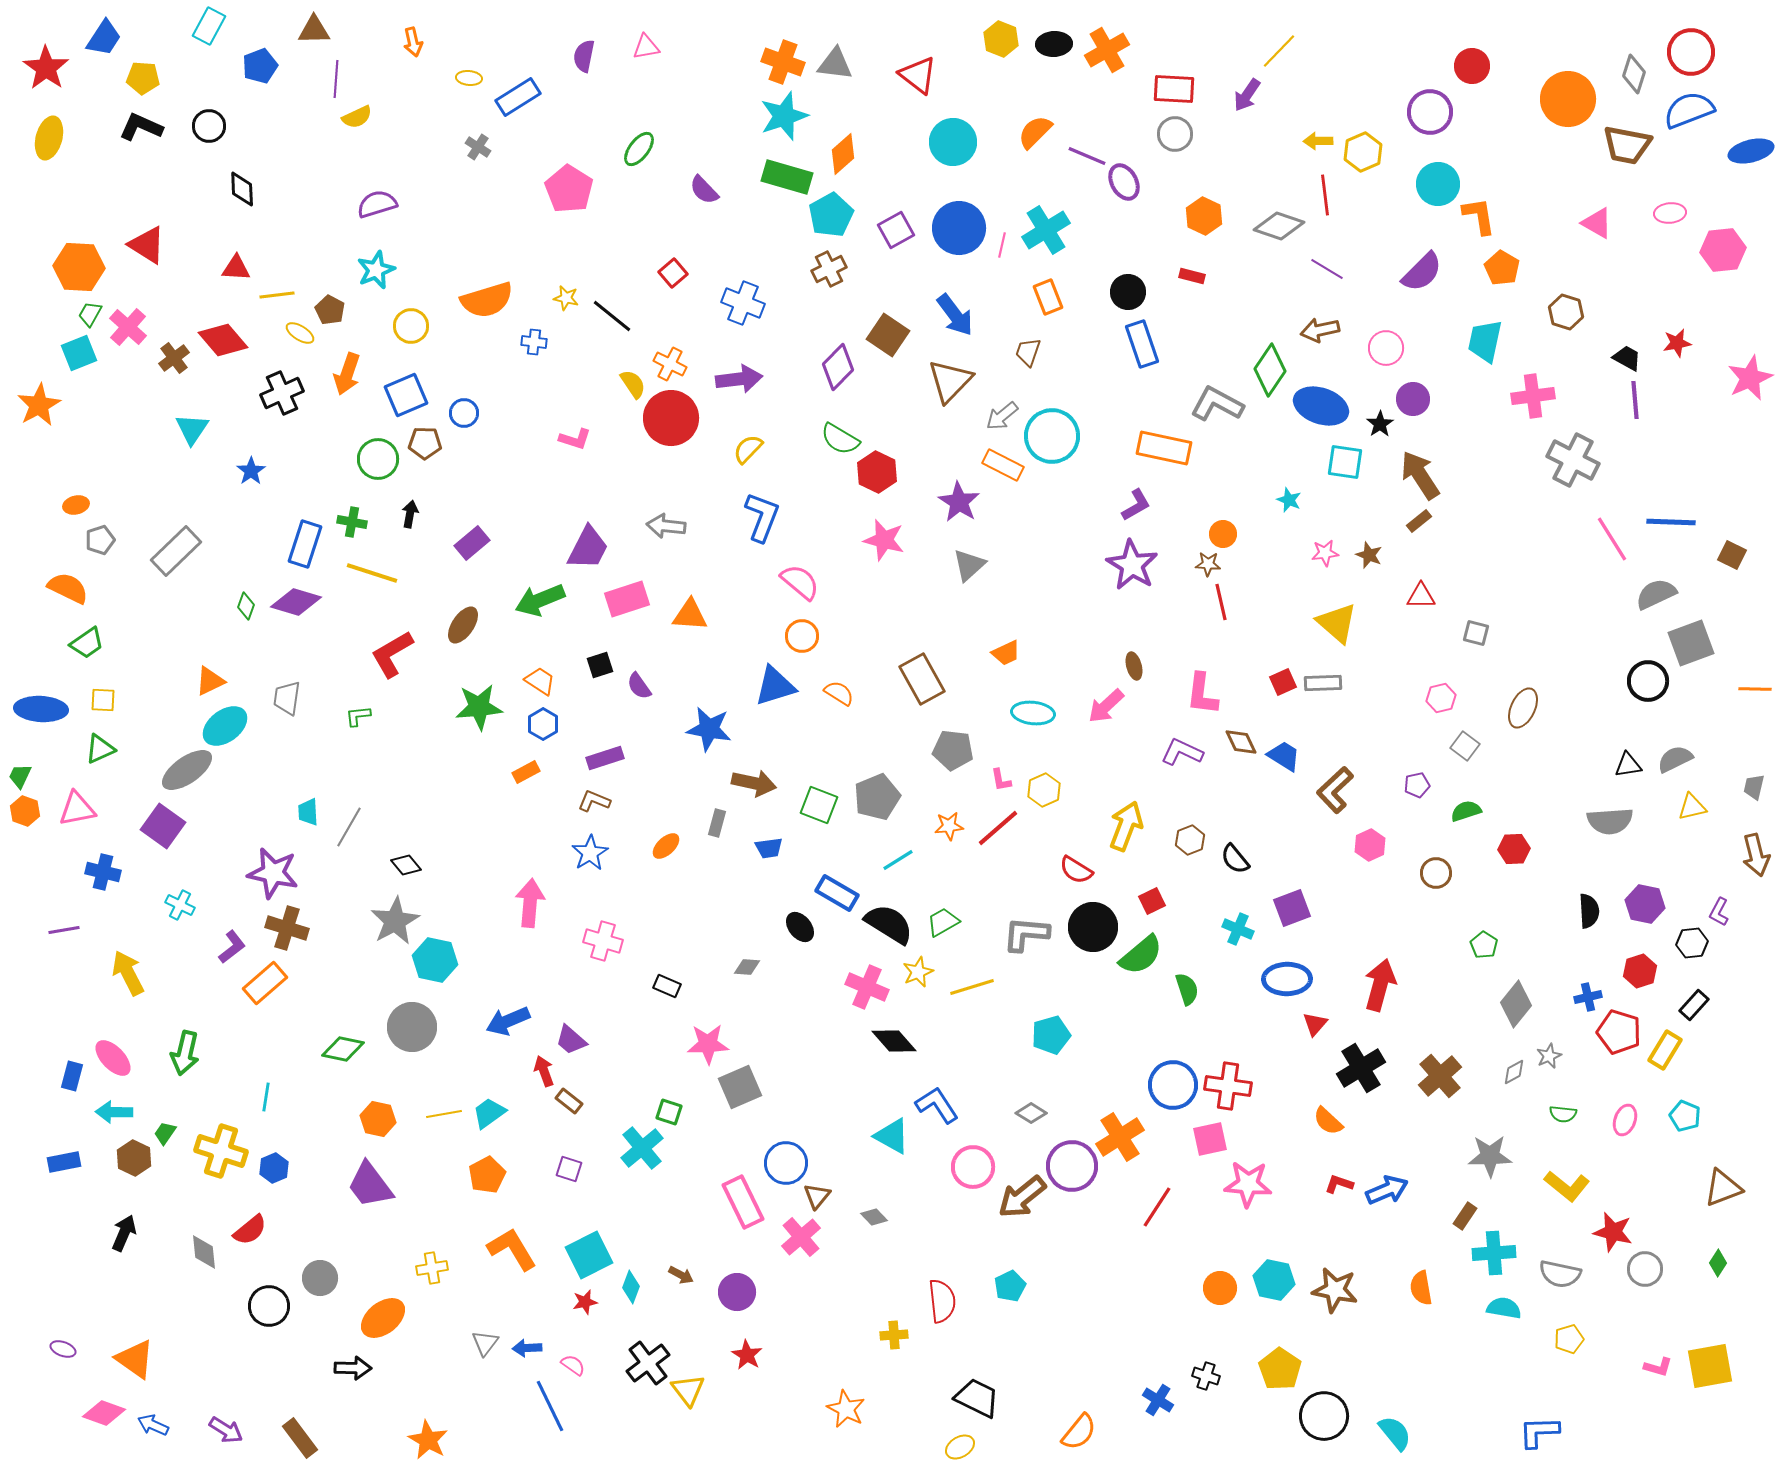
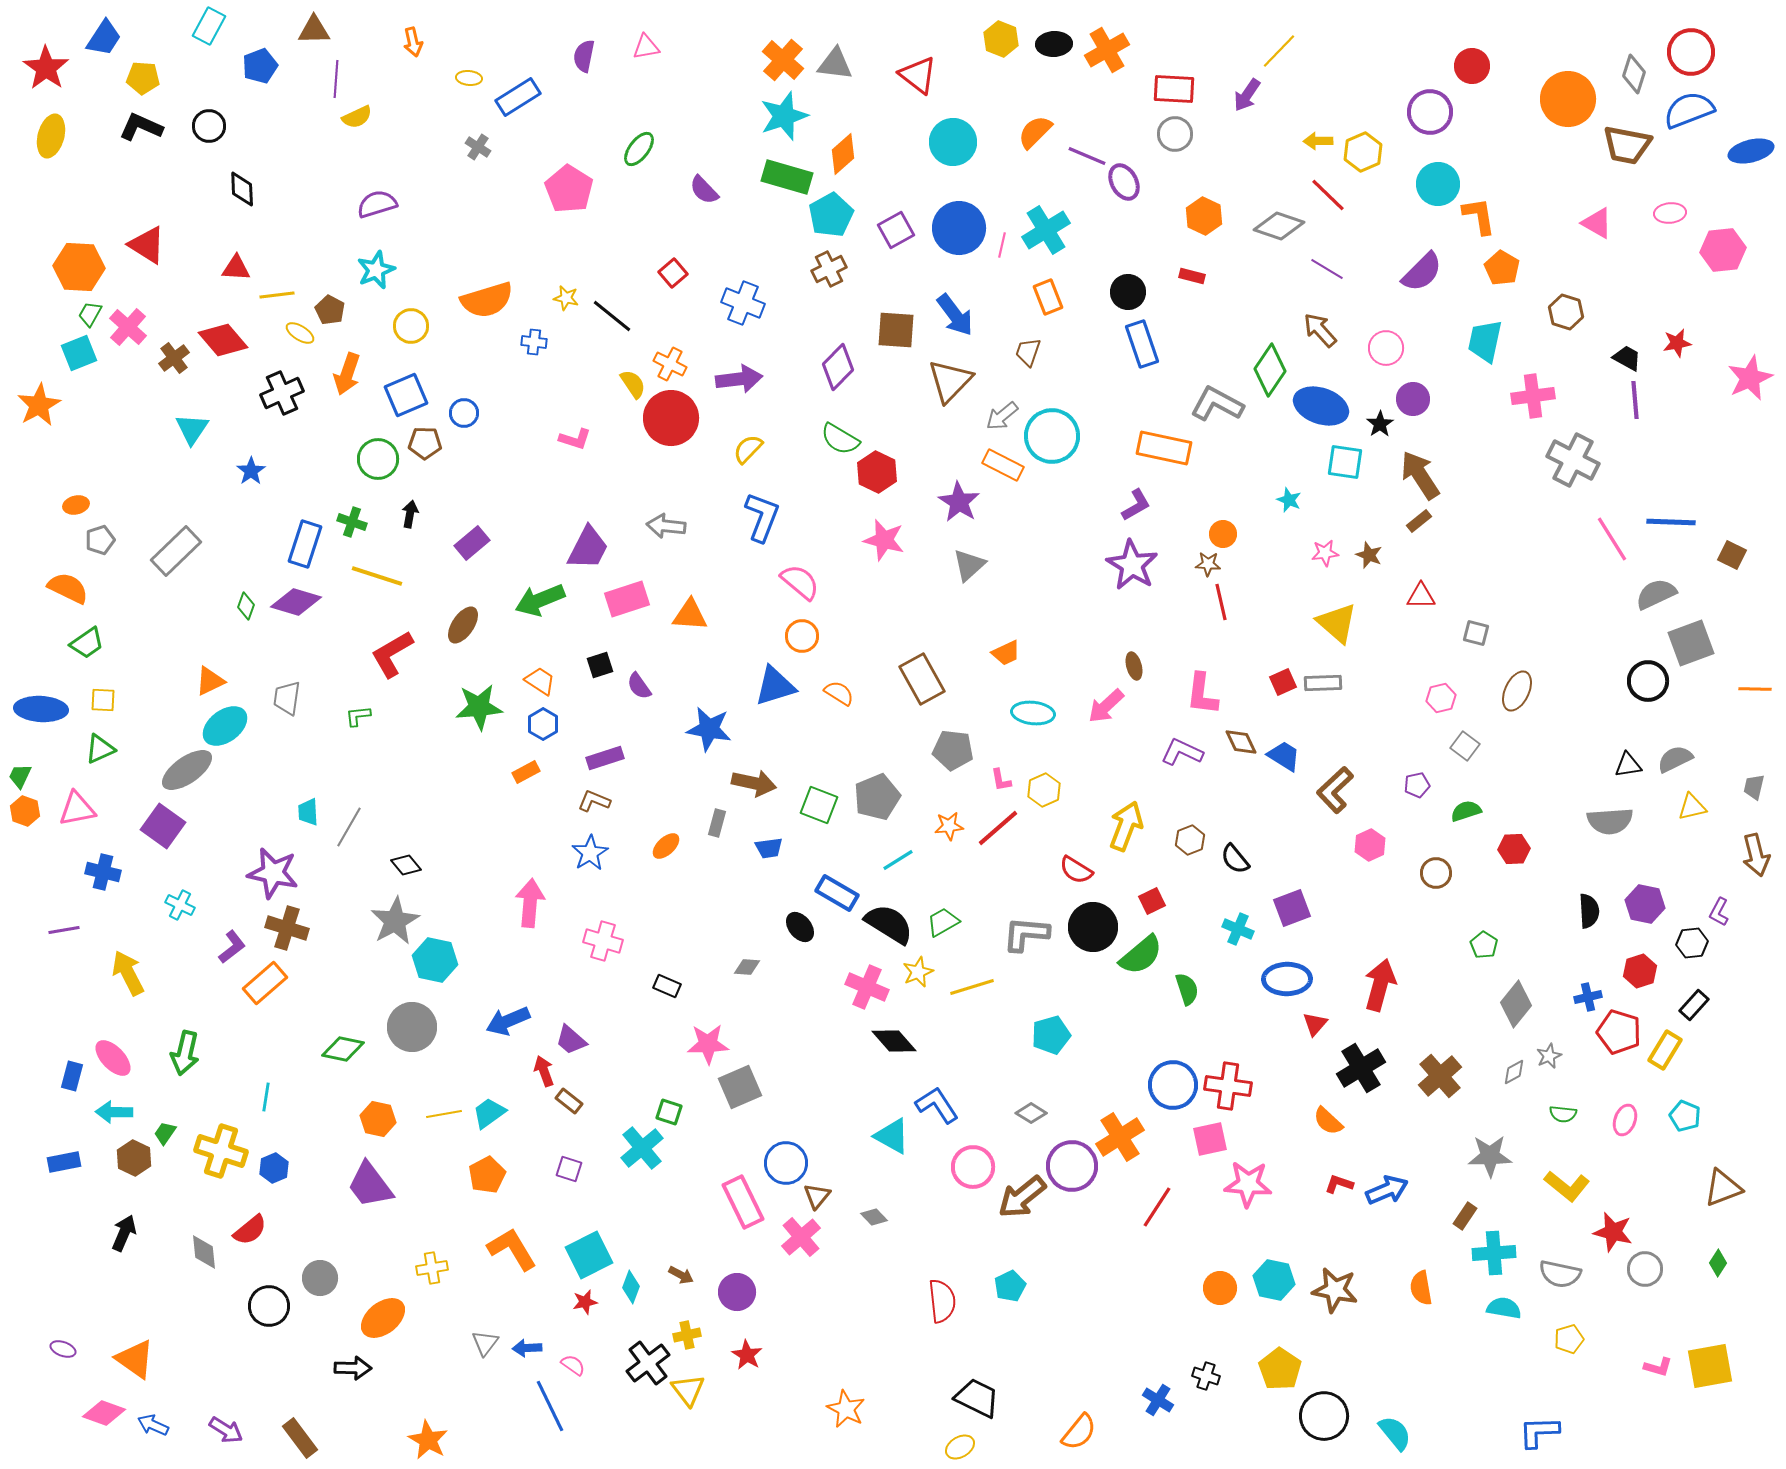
orange cross at (783, 62): moved 2 px up; rotated 21 degrees clockwise
yellow ellipse at (49, 138): moved 2 px right, 2 px up
red line at (1325, 195): moved 3 px right; rotated 39 degrees counterclockwise
brown arrow at (1320, 330): rotated 60 degrees clockwise
brown square at (888, 335): moved 8 px right, 5 px up; rotated 30 degrees counterclockwise
green cross at (352, 522): rotated 8 degrees clockwise
yellow line at (372, 573): moved 5 px right, 3 px down
brown ellipse at (1523, 708): moved 6 px left, 17 px up
yellow cross at (894, 1335): moved 207 px left; rotated 8 degrees counterclockwise
